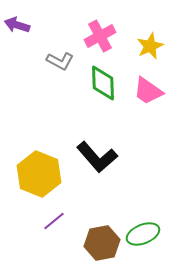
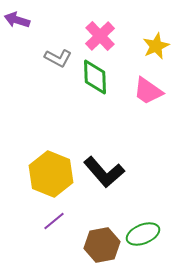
purple arrow: moved 5 px up
pink cross: rotated 16 degrees counterclockwise
yellow star: moved 6 px right
gray L-shape: moved 2 px left, 3 px up
green diamond: moved 8 px left, 6 px up
black L-shape: moved 7 px right, 15 px down
yellow hexagon: moved 12 px right
brown hexagon: moved 2 px down
